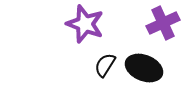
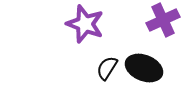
purple cross: moved 3 px up
black semicircle: moved 2 px right, 3 px down
